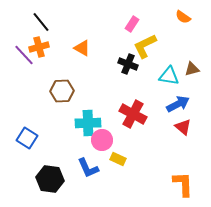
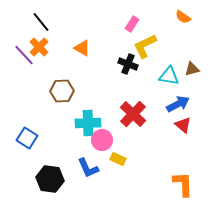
orange cross: rotated 30 degrees counterclockwise
red cross: rotated 16 degrees clockwise
red triangle: moved 2 px up
